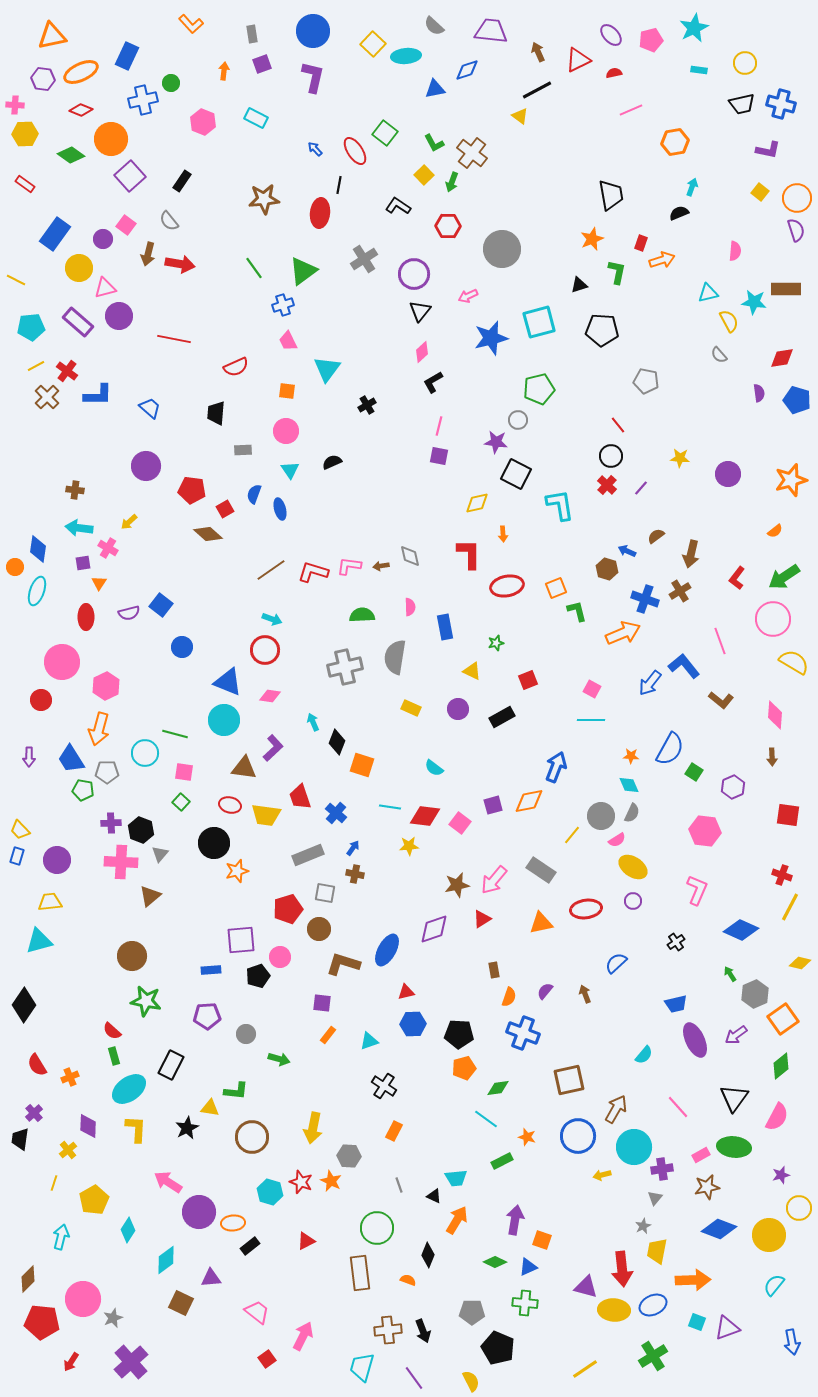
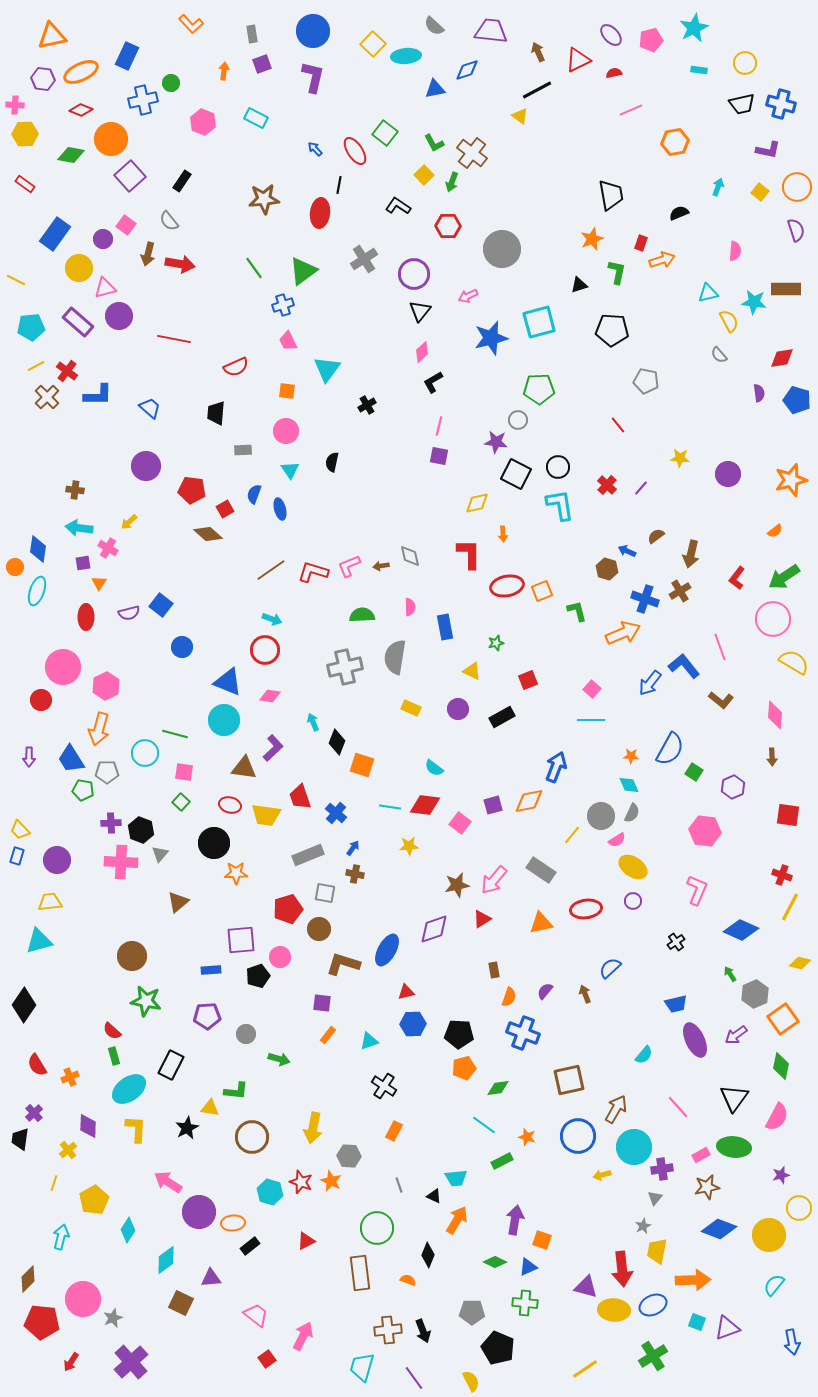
green diamond at (71, 155): rotated 24 degrees counterclockwise
cyan arrow at (692, 187): moved 26 px right
orange circle at (797, 198): moved 11 px up
black pentagon at (602, 330): moved 10 px right
green pentagon at (539, 389): rotated 12 degrees clockwise
black circle at (611, 456): moved 53 px left, 11 px down
black semicircle at (332, 462): rotated 54 degrees counterclockwise
pink L-shape at (349, 566): rotated 30 degrees counterclockwise
orange square at (556, 588): moved 14 px left, 3 px down
pink line at (720, 641): moved 6 px down
pink circle at (62, 662): moved 1 px right, 5 px down
pink square at (592, 689): rotated 12 degrees clockwise
red diamond at (425, 816): moved 11 px up
orange star at (237, 871): moved 1 px left, 2 px down; rotated 15 degrees clockwise
brown triangle at (150, 896): moved 28 px right, 6 px down
blue semicircle at (616, 963): moved 6 px left, 5 px down
green diamond at (781, 1066): rotated 40 degrees counterclockwise
cyan line at (486, 1119): moved 2 px left, 6 px down
pink trapezoid at (257, 1312): moved 1 px left, 3 px down
